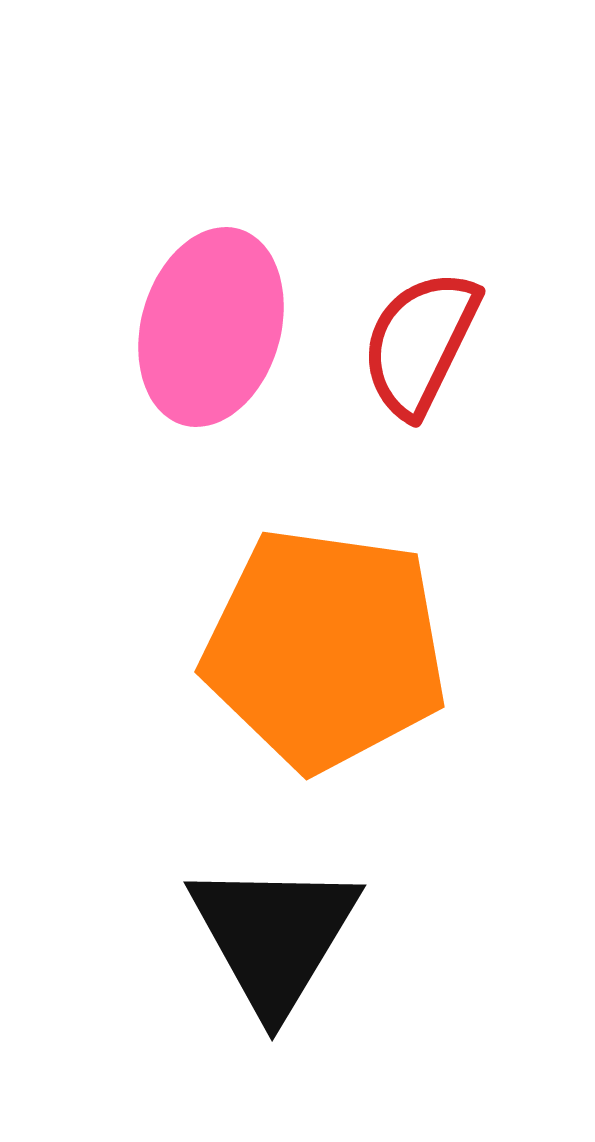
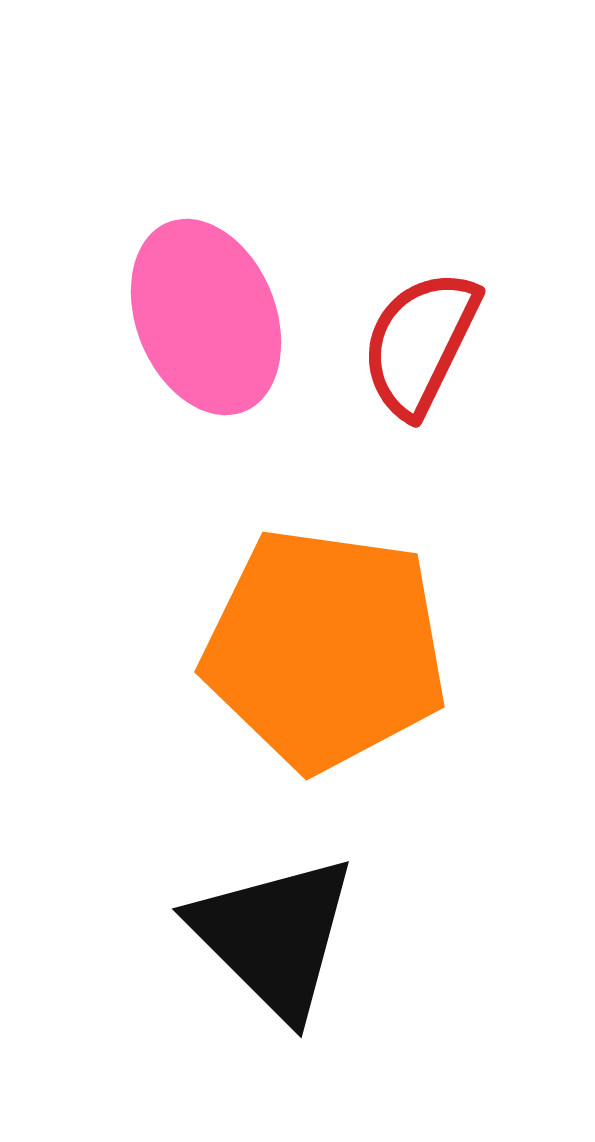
pink ellipse: moved 5 px left, 10 px up; rotated 38 degrees counterclockwise
black triangle: rotated 16 degrees counterclockwise
